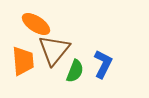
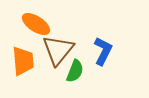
brown triangle: moved 4 px right
blue L-shape: moved 13 px up
